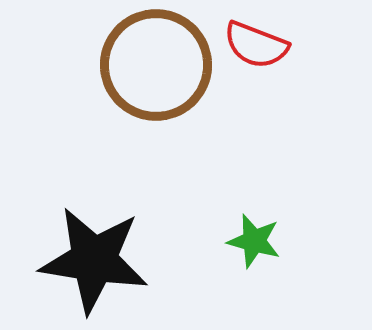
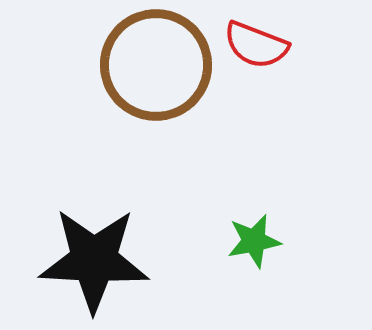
green star: rotated 26 degrees counterclockwise
black star: rotated 6 degrees counterclockwise
